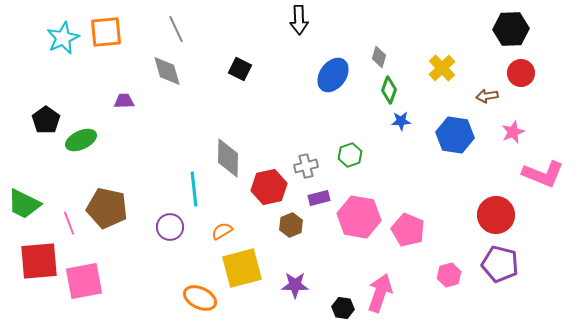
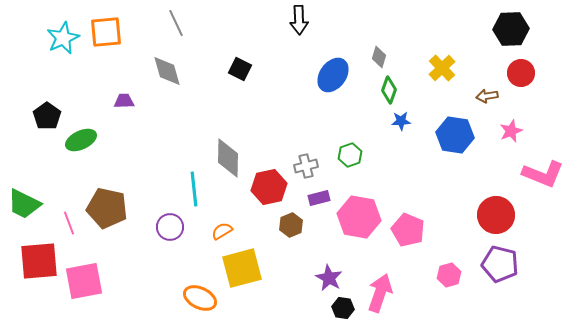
gray line at (176, 29): moved 6 px up
black pentagon at (46, 120): moved 1 px right, 4 px up
pink star at (513, 132): moved 2 px left, 1 px up
purple star at (295, 285): moved 34 px right, 7 px up; rotated 28 degrees clockwise
